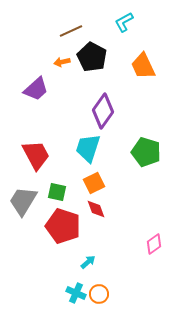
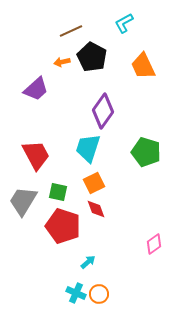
cyan L-shape: moved 1 px down
green square: moved 1 px right
